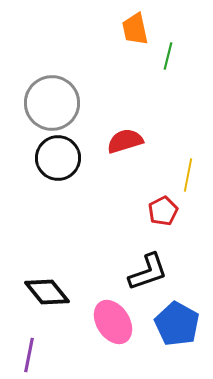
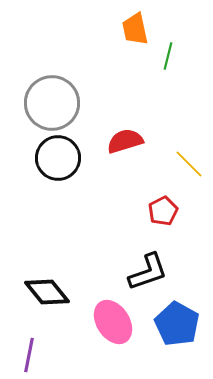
yellow line: moved 1 px right, 11 px up; rotated 56 degrees counterclockwise
